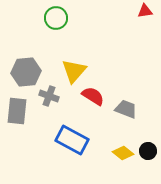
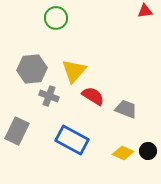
gray hexagon: moved 6 px right, 3 px up
gray rectangle: moved 20 px down; rotated 20 degrees clockwise
yellow diamond: rotated 15 degrees counterclockwise
